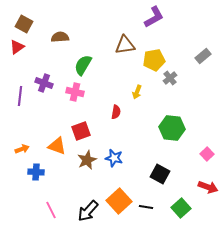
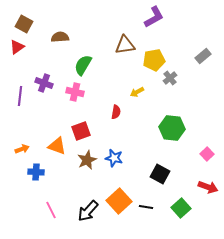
yellow arrow: rotated 40 degrees clockwise
